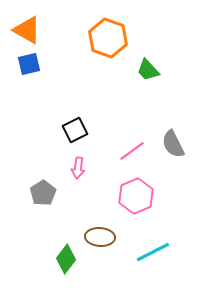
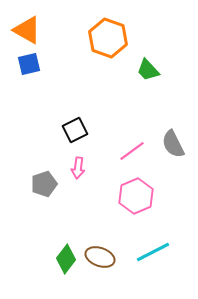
gray pentagon: moved 1 px right, 9 px up; rotated 15 degrees clockwise
brown ellipse: moved 20 px down; rotated 16 degrees clockwise
